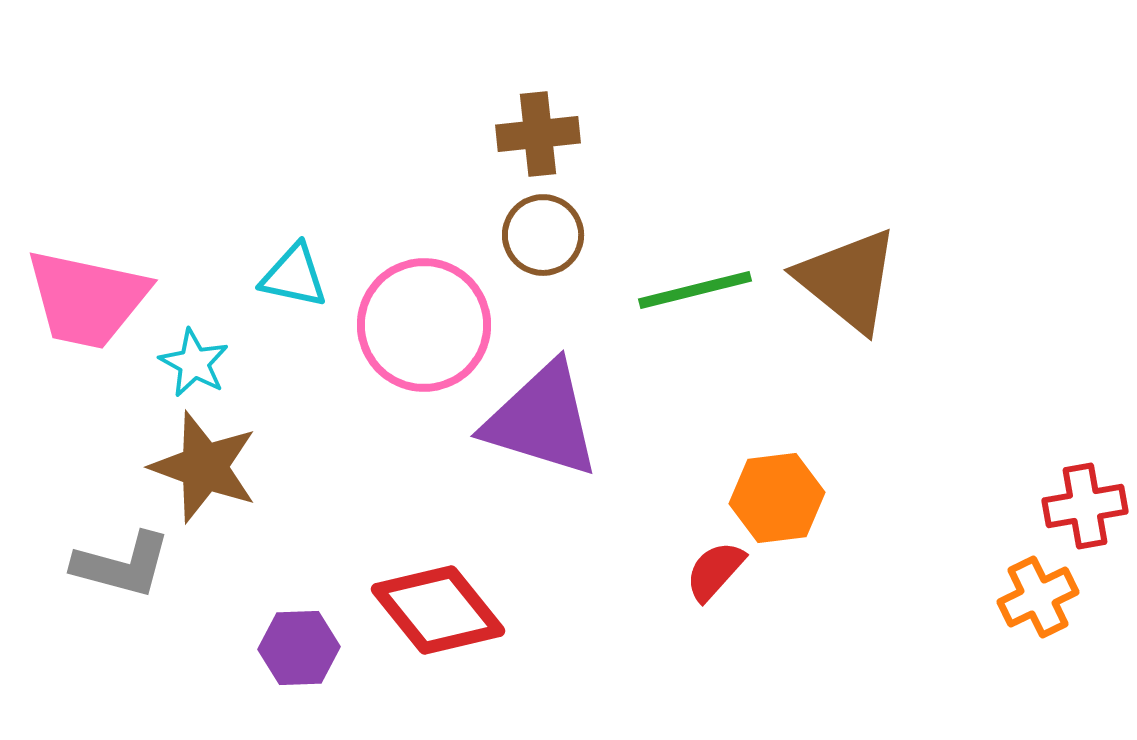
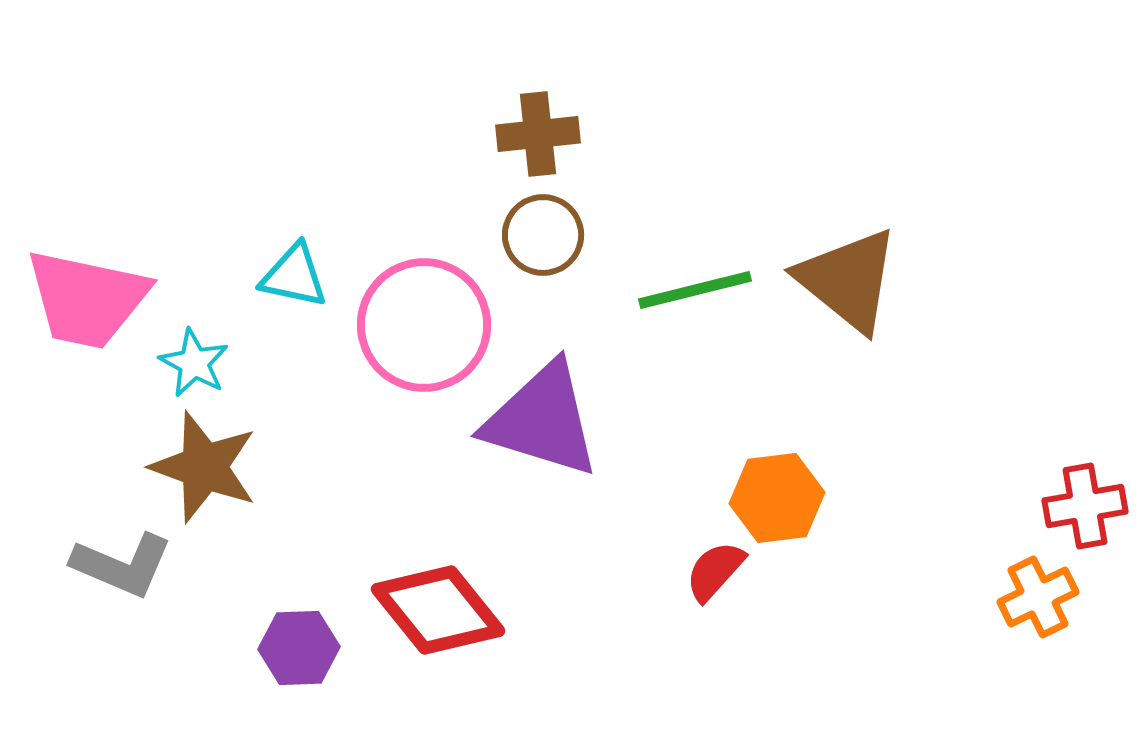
gray L-shape: rotated 8 degrees clockwise
